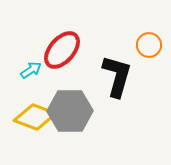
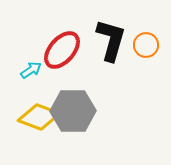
orange circle: moved 3 px left
black L-shape: moved 6 px left, 36 px up
gray hexagon: moved 3 px right
yellow diamond: moved 4 px right
